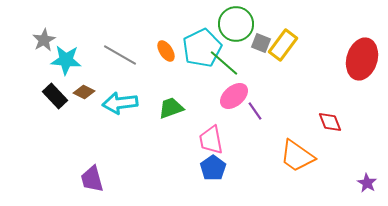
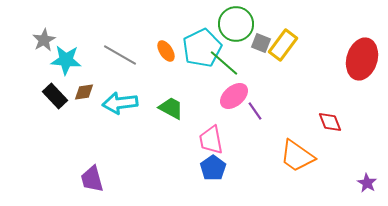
brown diamond: rotated 35 degrees counterclockwise
green trapezoid: rotated 48 degrees clockwise
